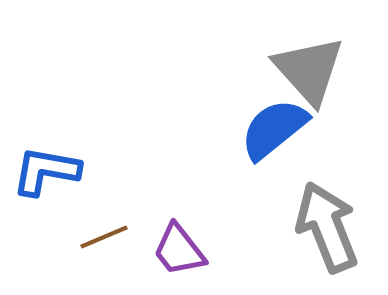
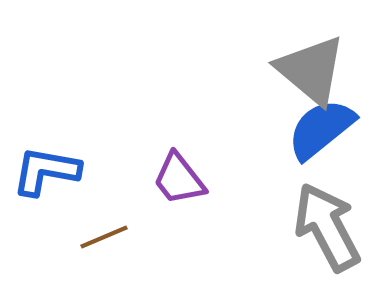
gray triangle: moved 2 px right; rotated 8 degrees counterclockwise
blue semicircle: moved 47 px right
gray arrow: rotated 6 degrees counterclockwise
purple trapezoid: moved 71 px up
